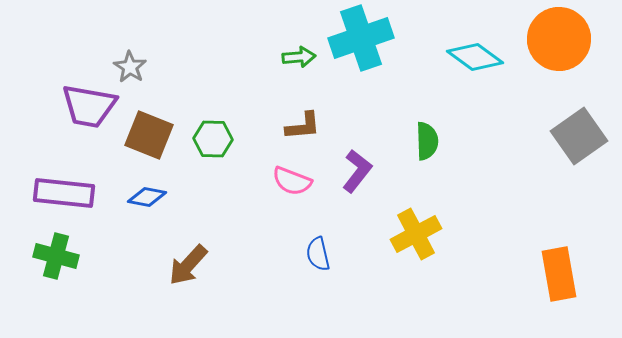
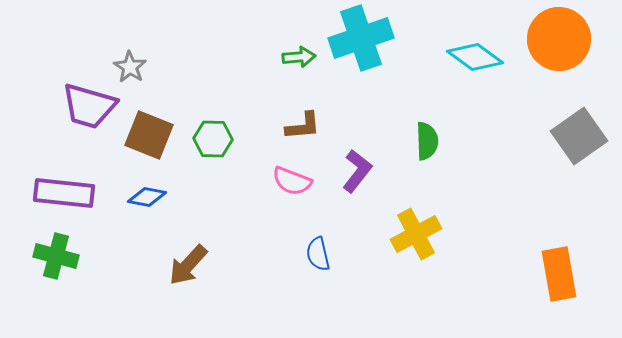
purple trapezoid: rotated 6 degrees clockwise
